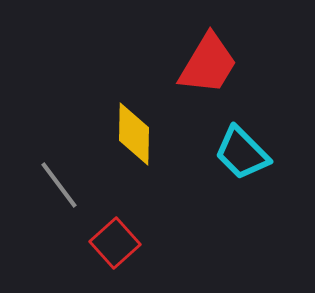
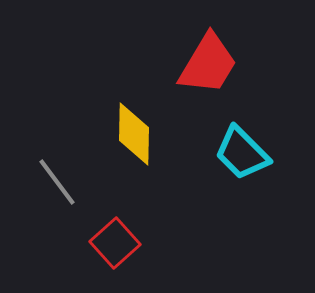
gray line: moved 2 px left, 3 px up
